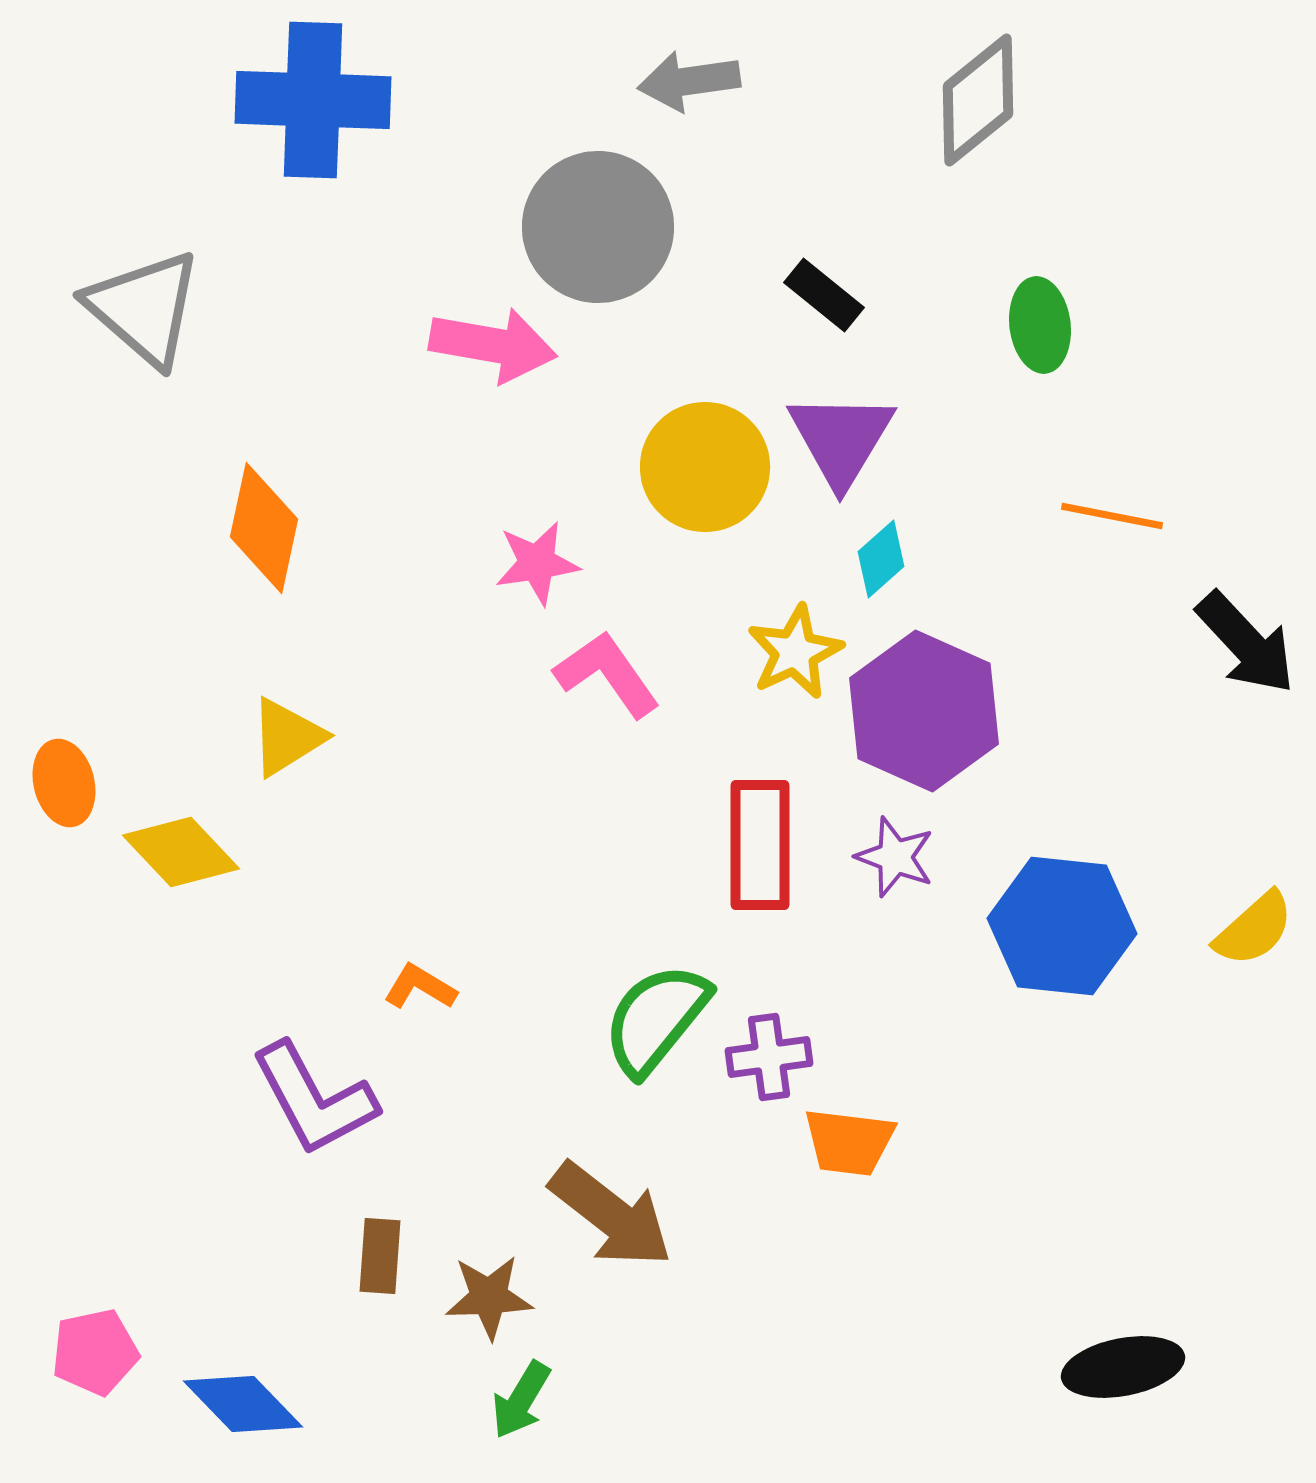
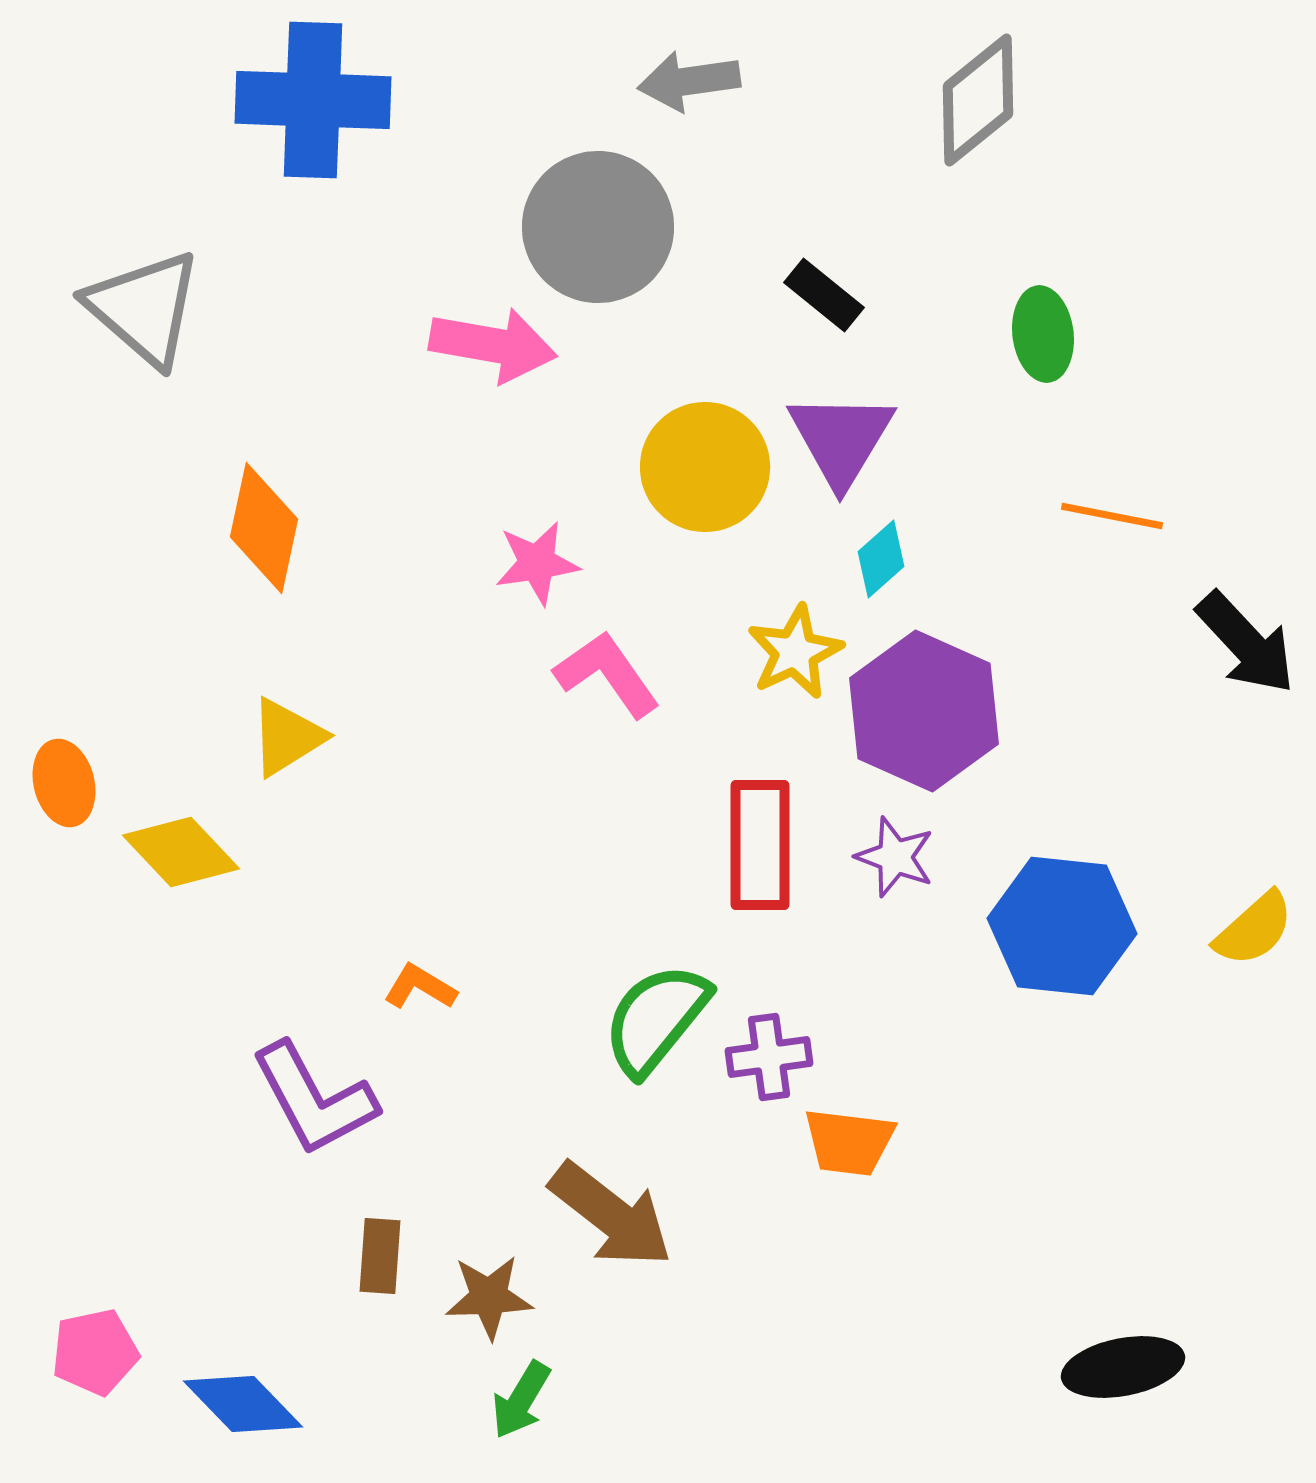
green ellipse: moved 3 px right, 9 px down
